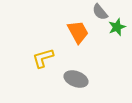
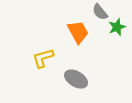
gray ellipse: rotated 10 degrees clockwise
